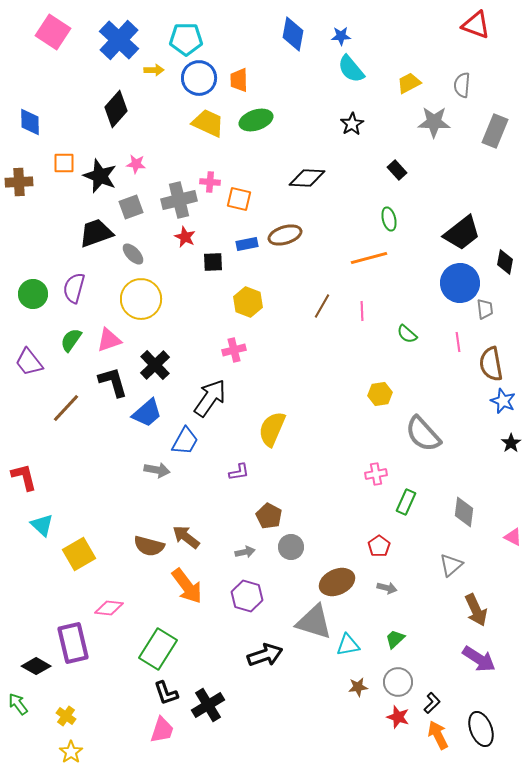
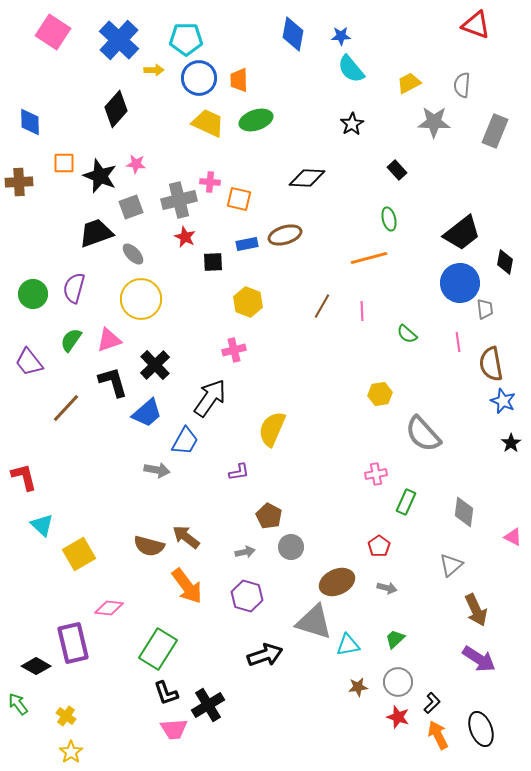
pink trapezoid at (162, 730): moved 12 px right, 1 px up; rotated 68 degrees clockwise
